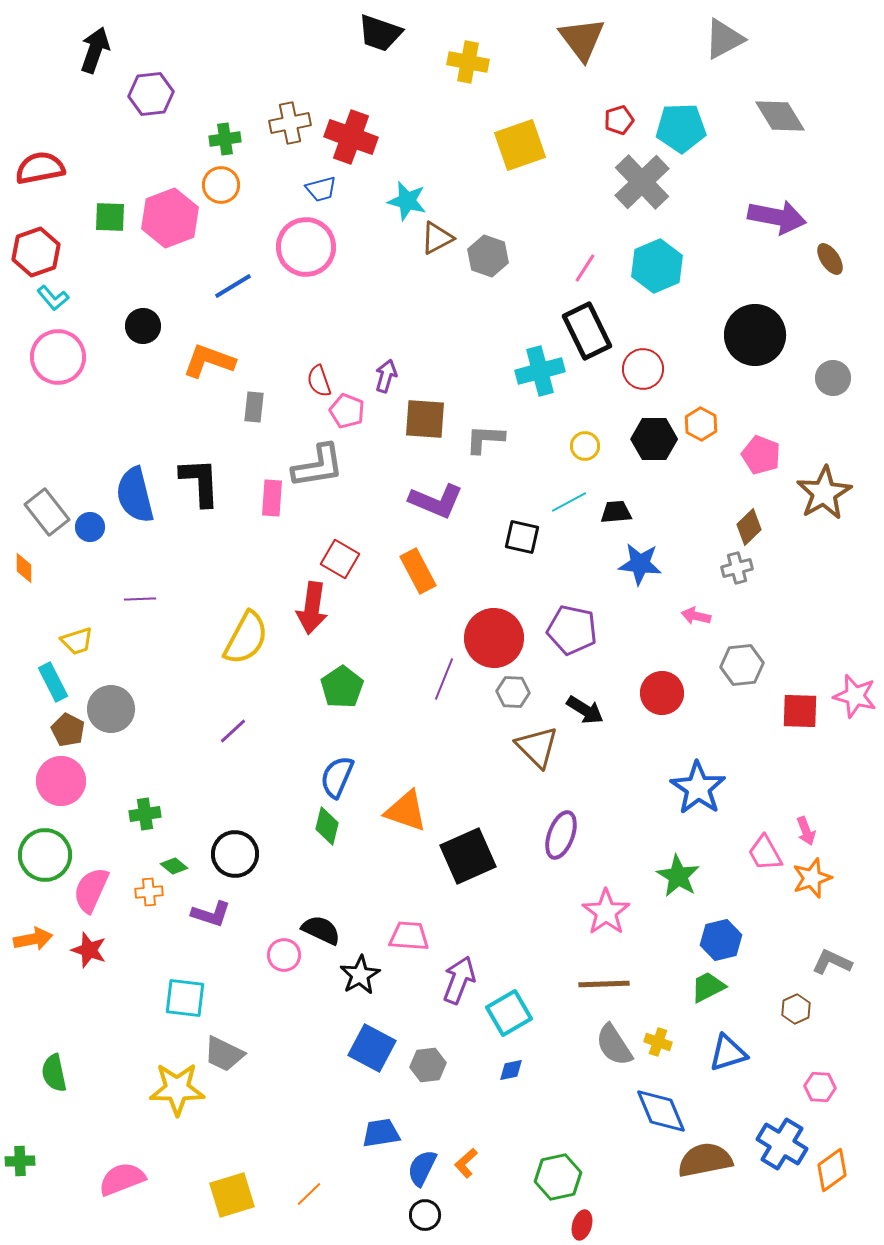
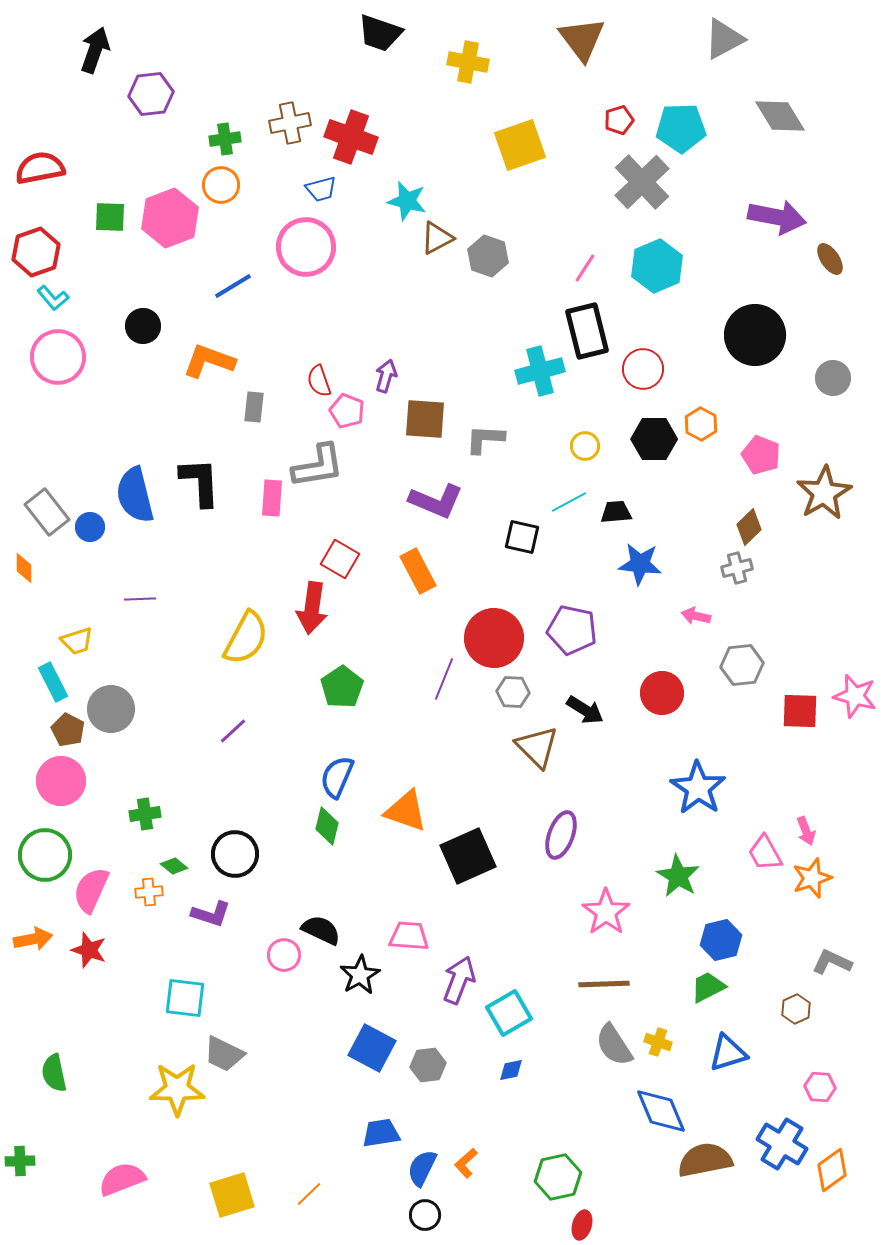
black rectangle at (587, 331): rotated 12 degrees clockwise
